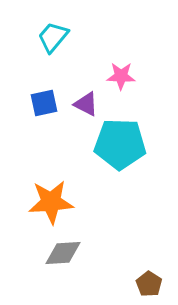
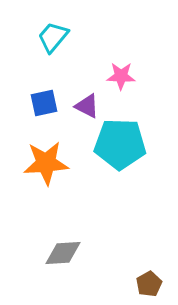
purple triangle: moved 1 px right, 2 px down
orange star: moved 5 px left, 39 px up
brown pentagon: rotated 10 degrees clockwise
